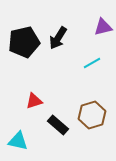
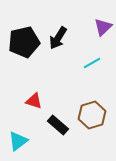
purple triangle: rotated 30 degrees counterclockwise
red triangle: rotated 36 degrees clockwise
cyan triangle: rotated 50 degrees counterclockwise
